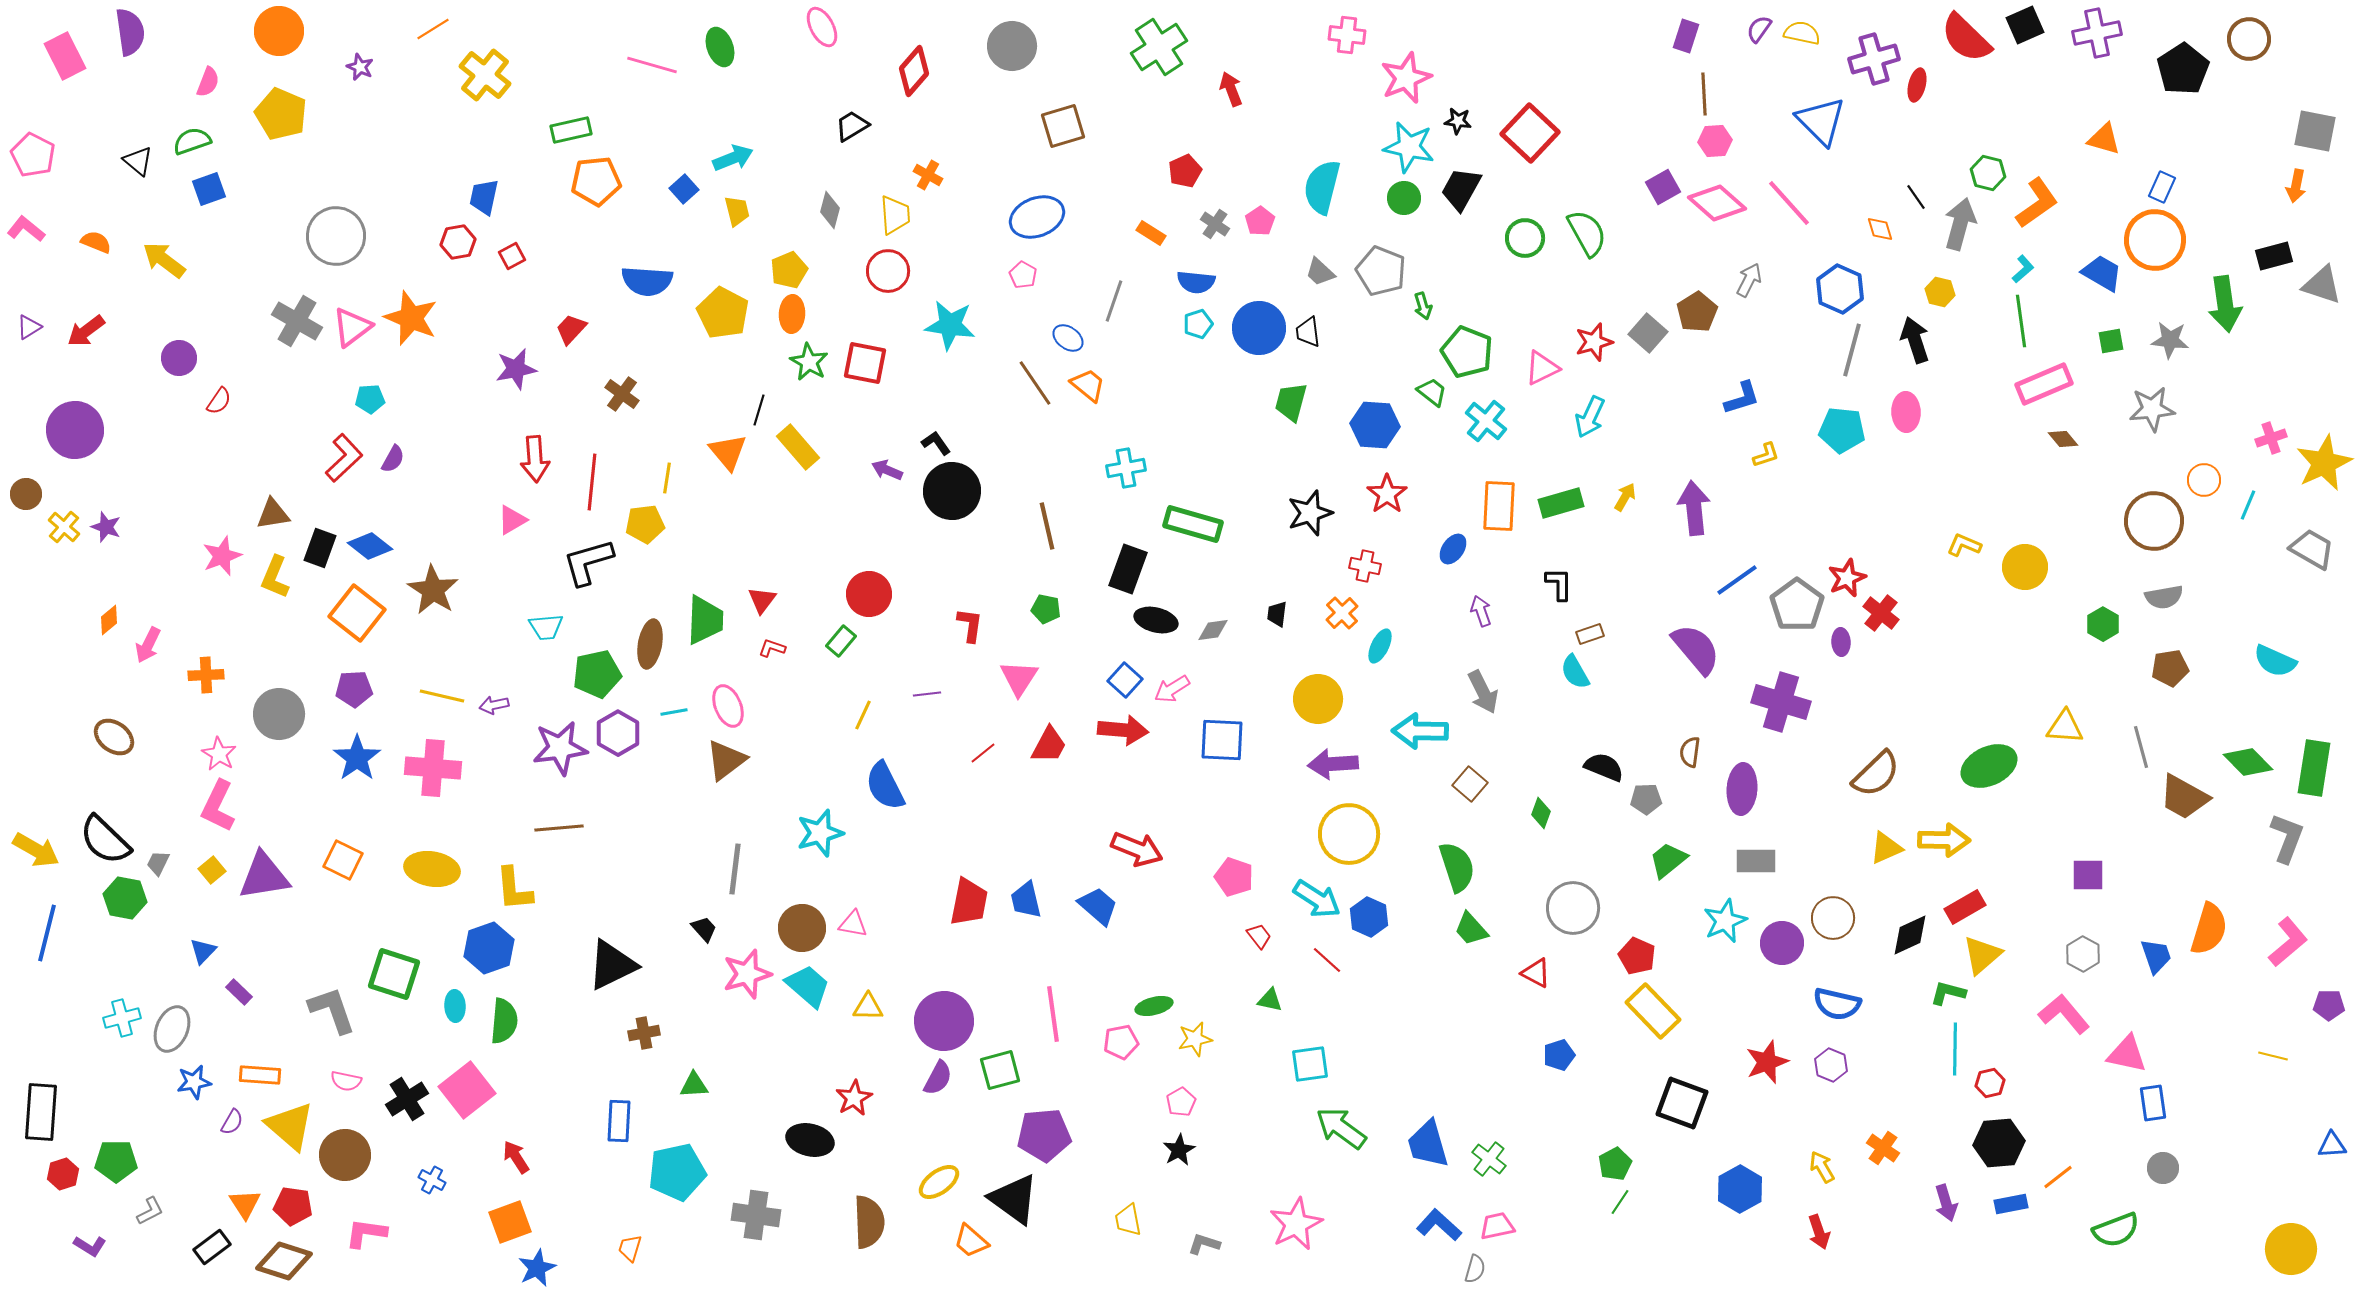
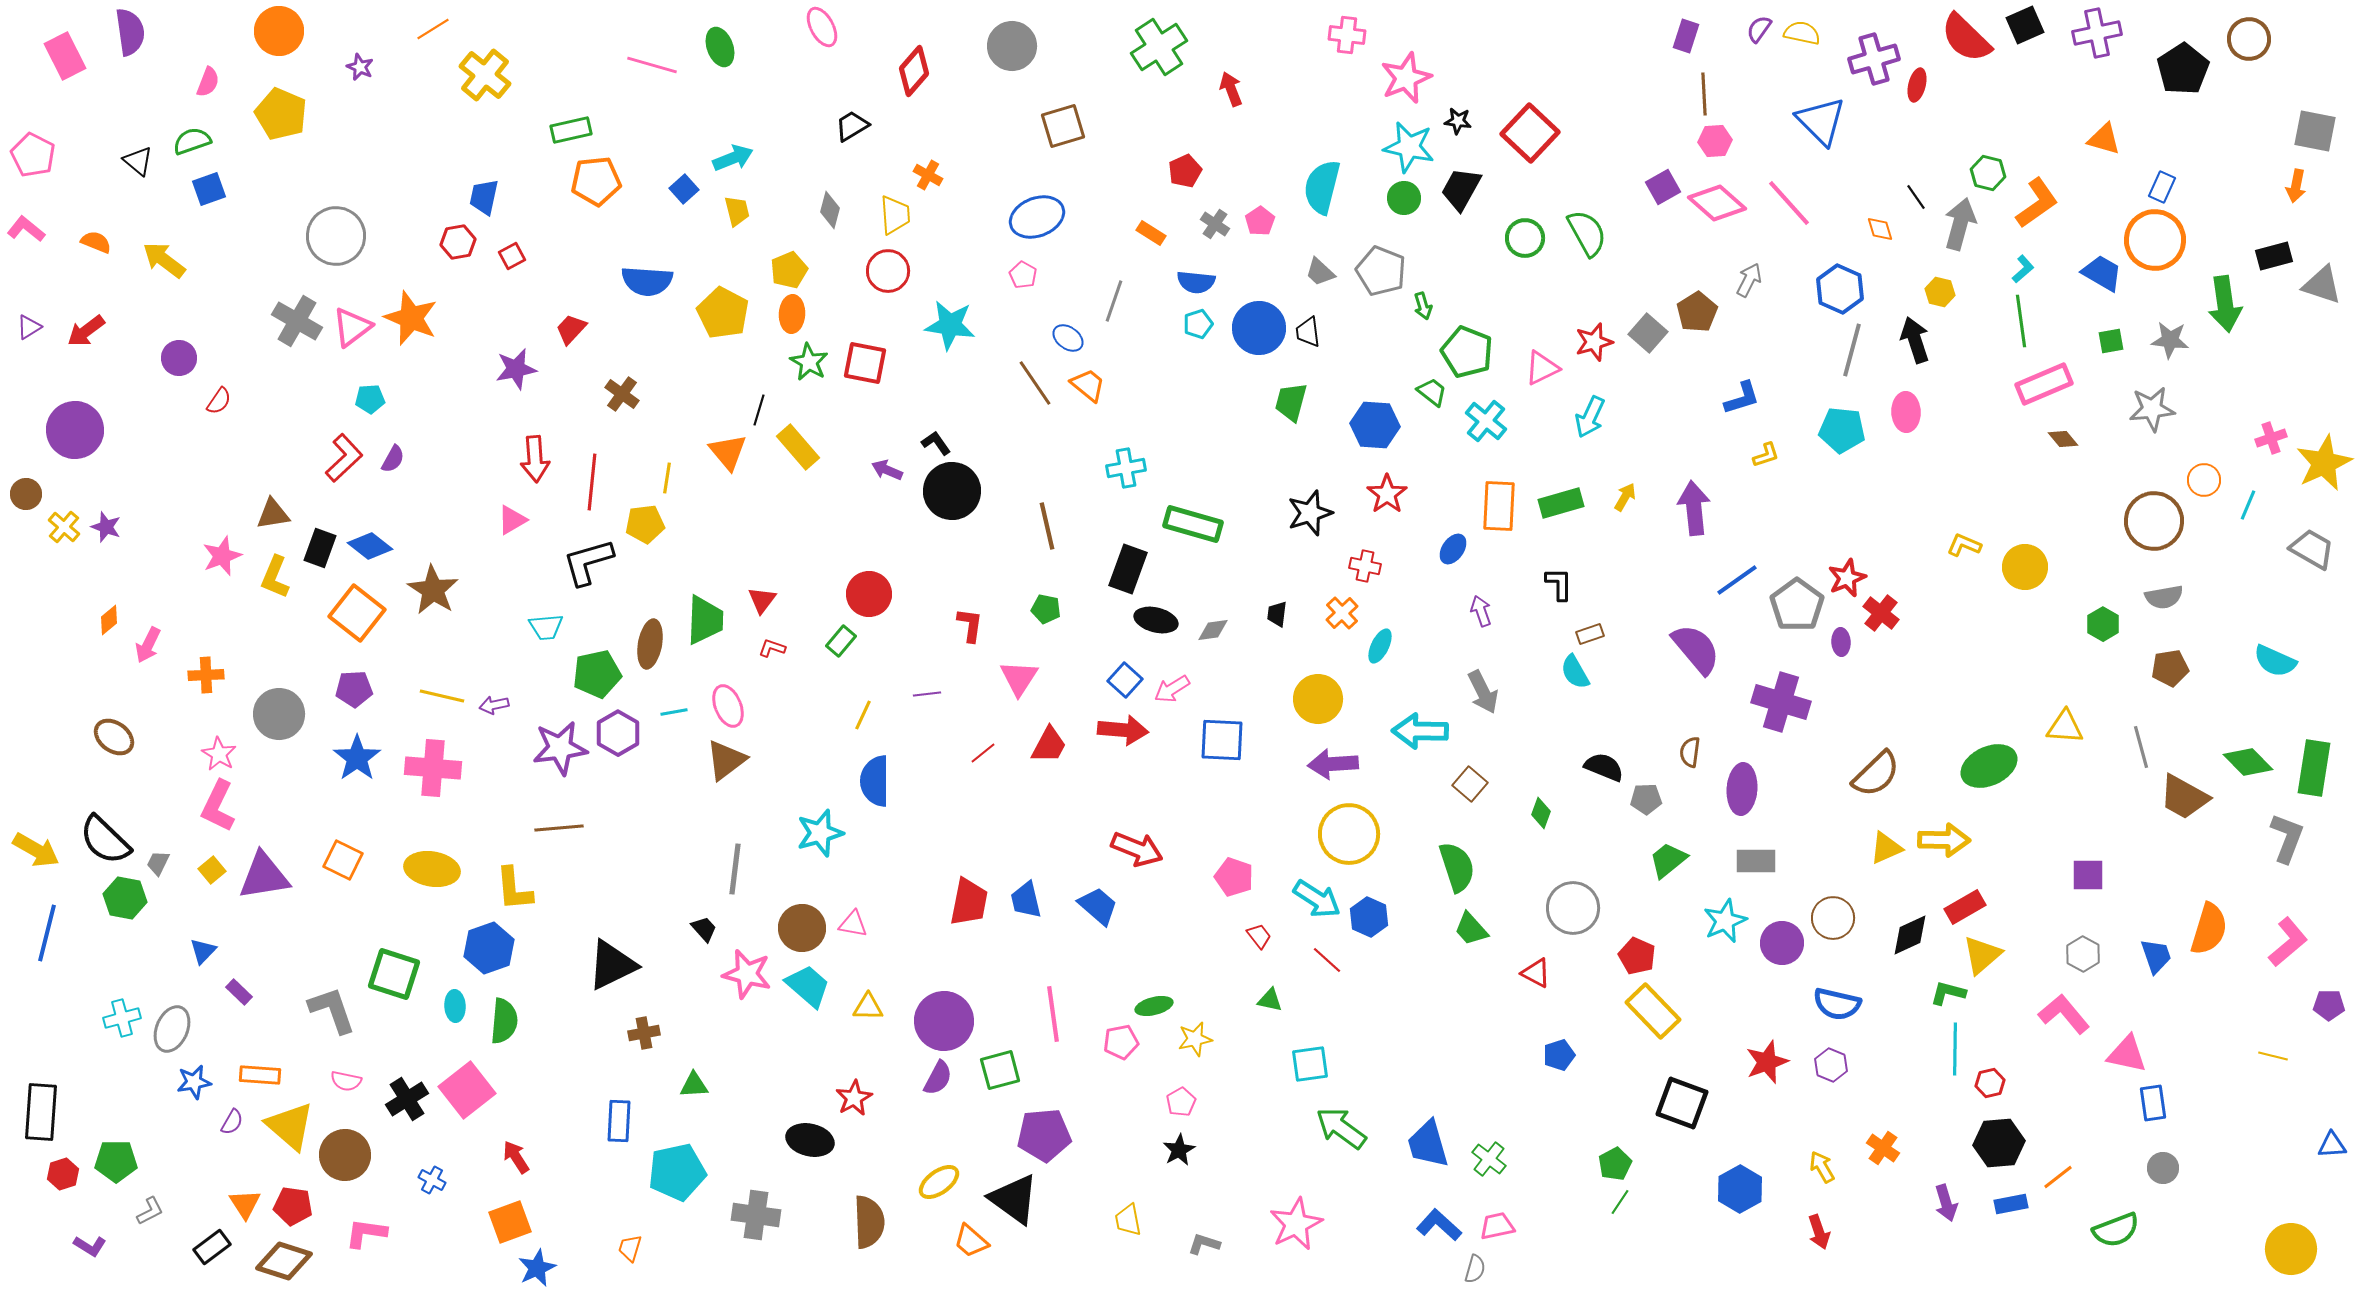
blue semicircle at (885, 786): moved 10 px left, 5 px up; rotated 27 degrees clockwise
pink star at (747, 974): rotated 30 degrees clockwise
